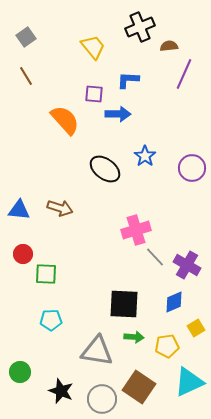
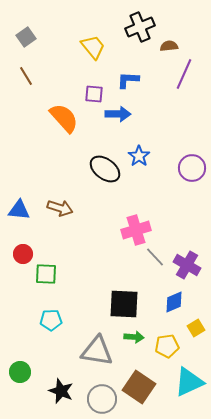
orange semicircle: moved 1 px left, 2 px up
blue star: moved 6 px left
